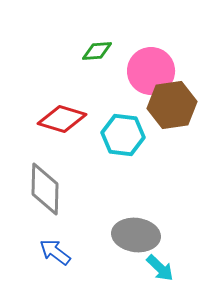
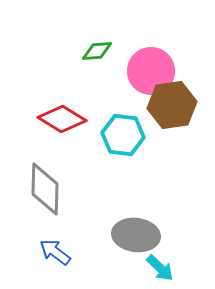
red diamond: rotated 15 degrees clockwise
